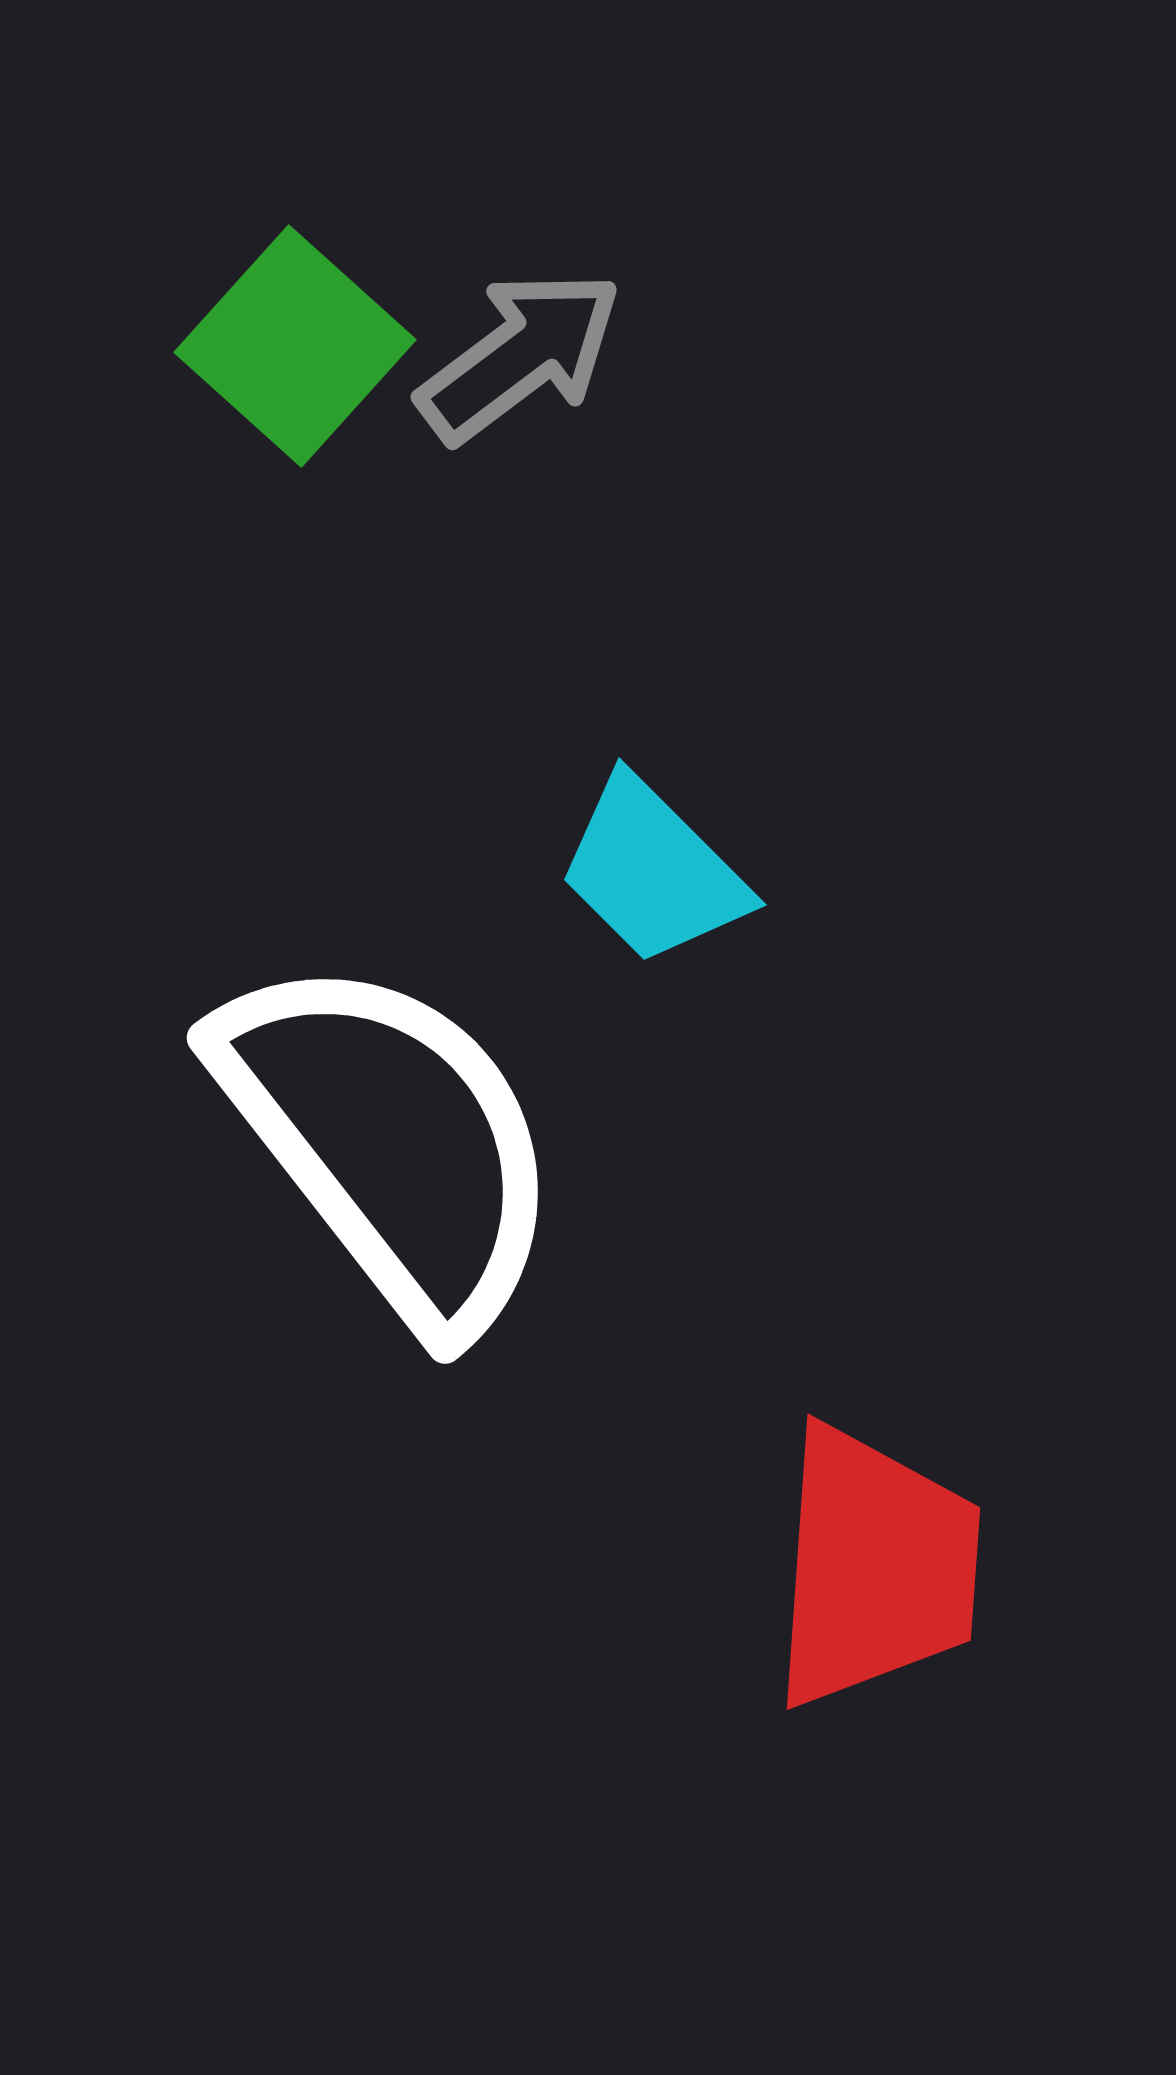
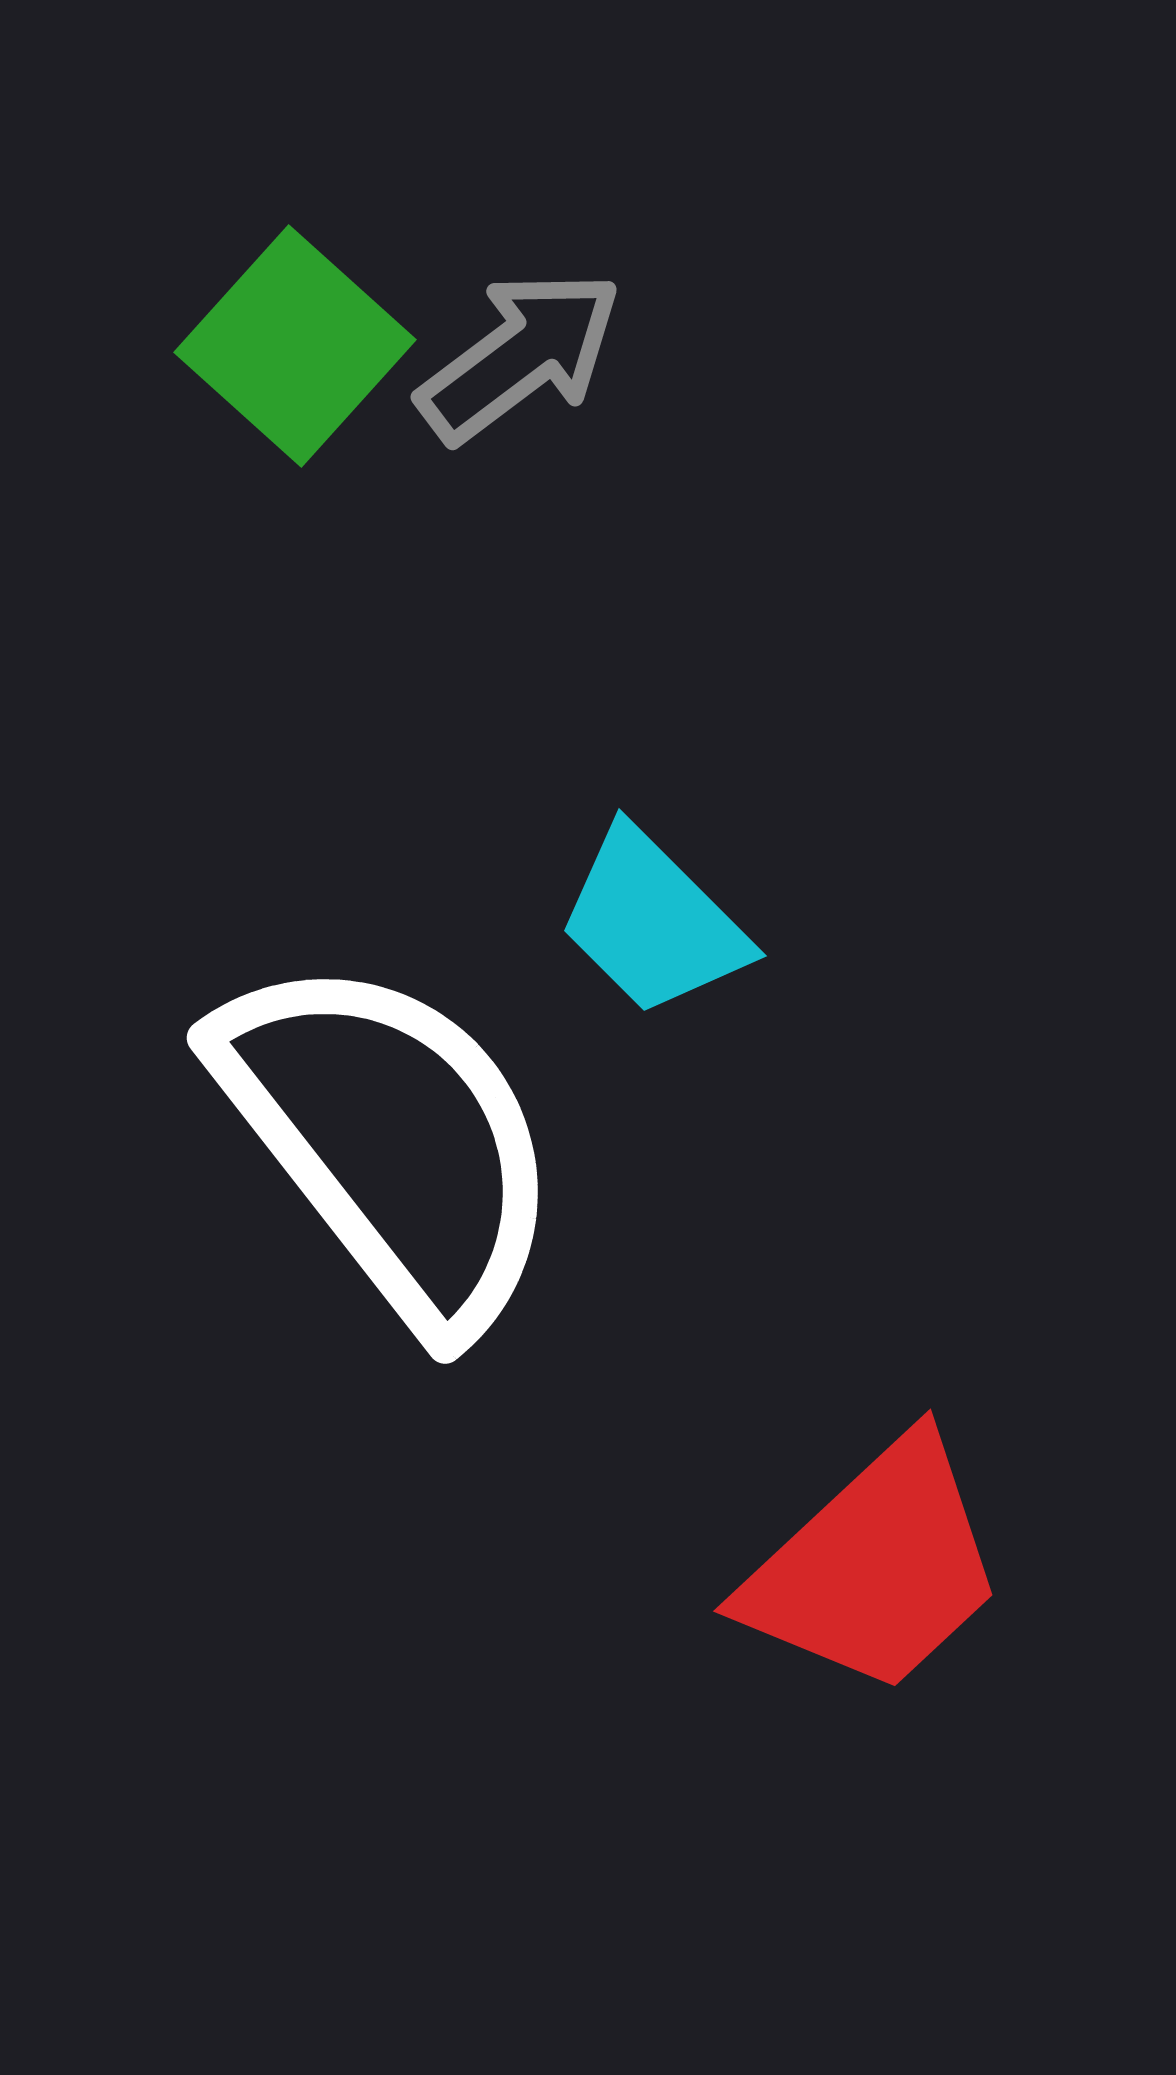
cyan trapezoid: moved 51 px down
red trapezoid: rotated 43 degrees clockwise
